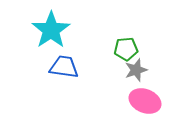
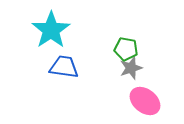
green pentagon: rotated 15 degrees clockwise
gray star: moved 5 px left, 2 px up
pink ellipse: rotated 16 degrees clockwise
